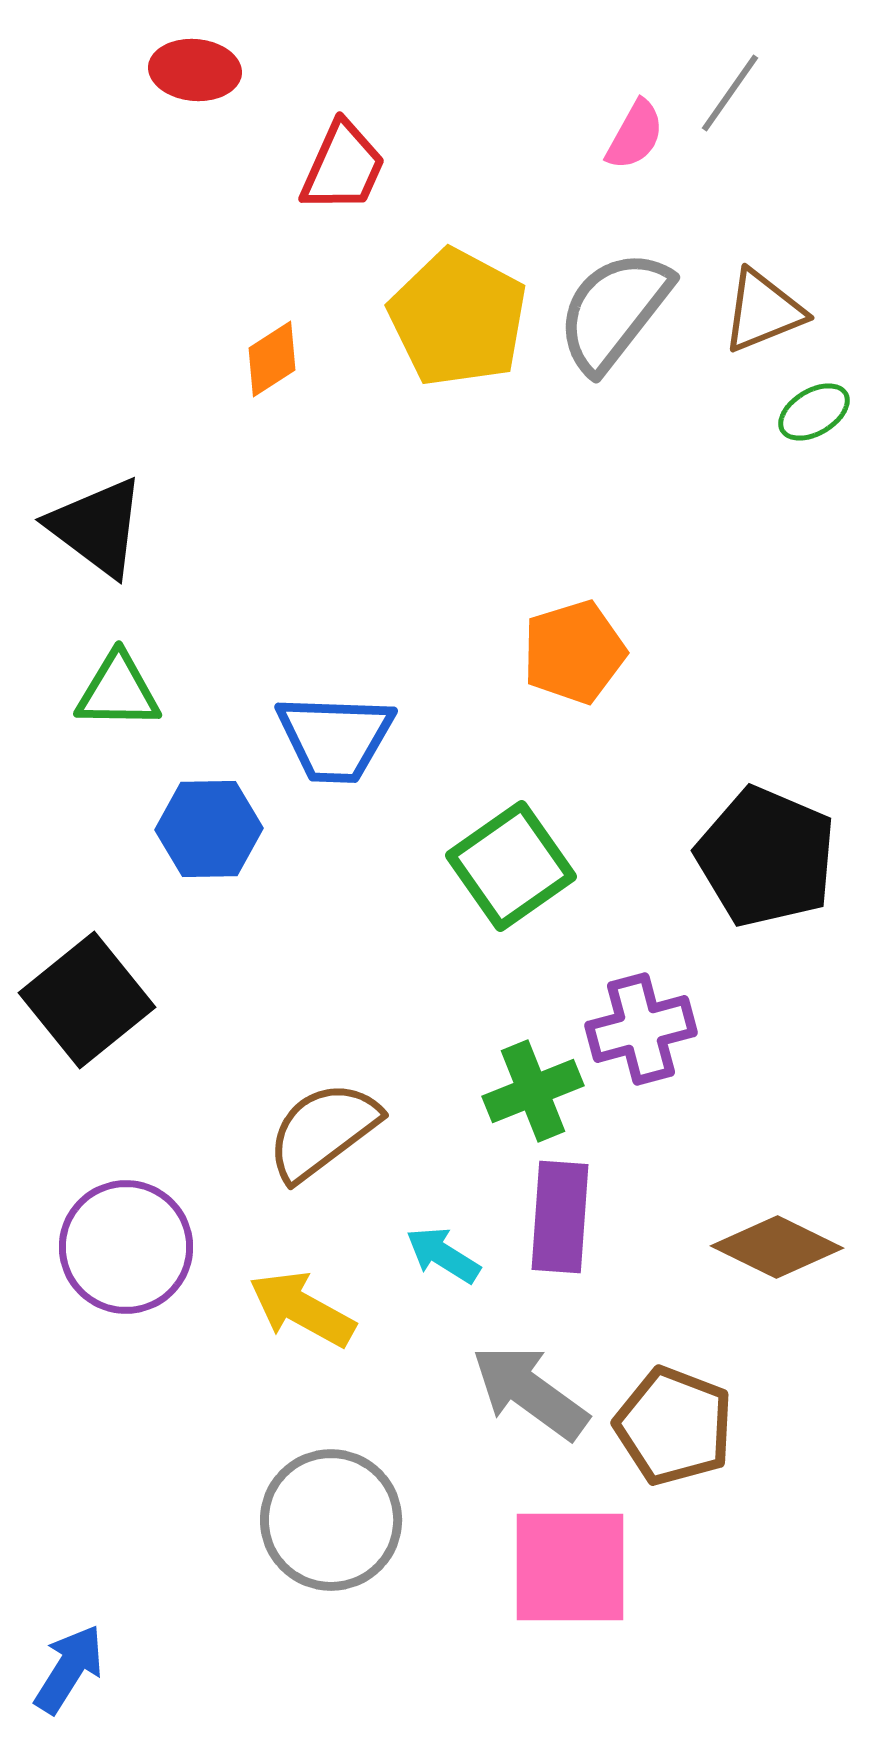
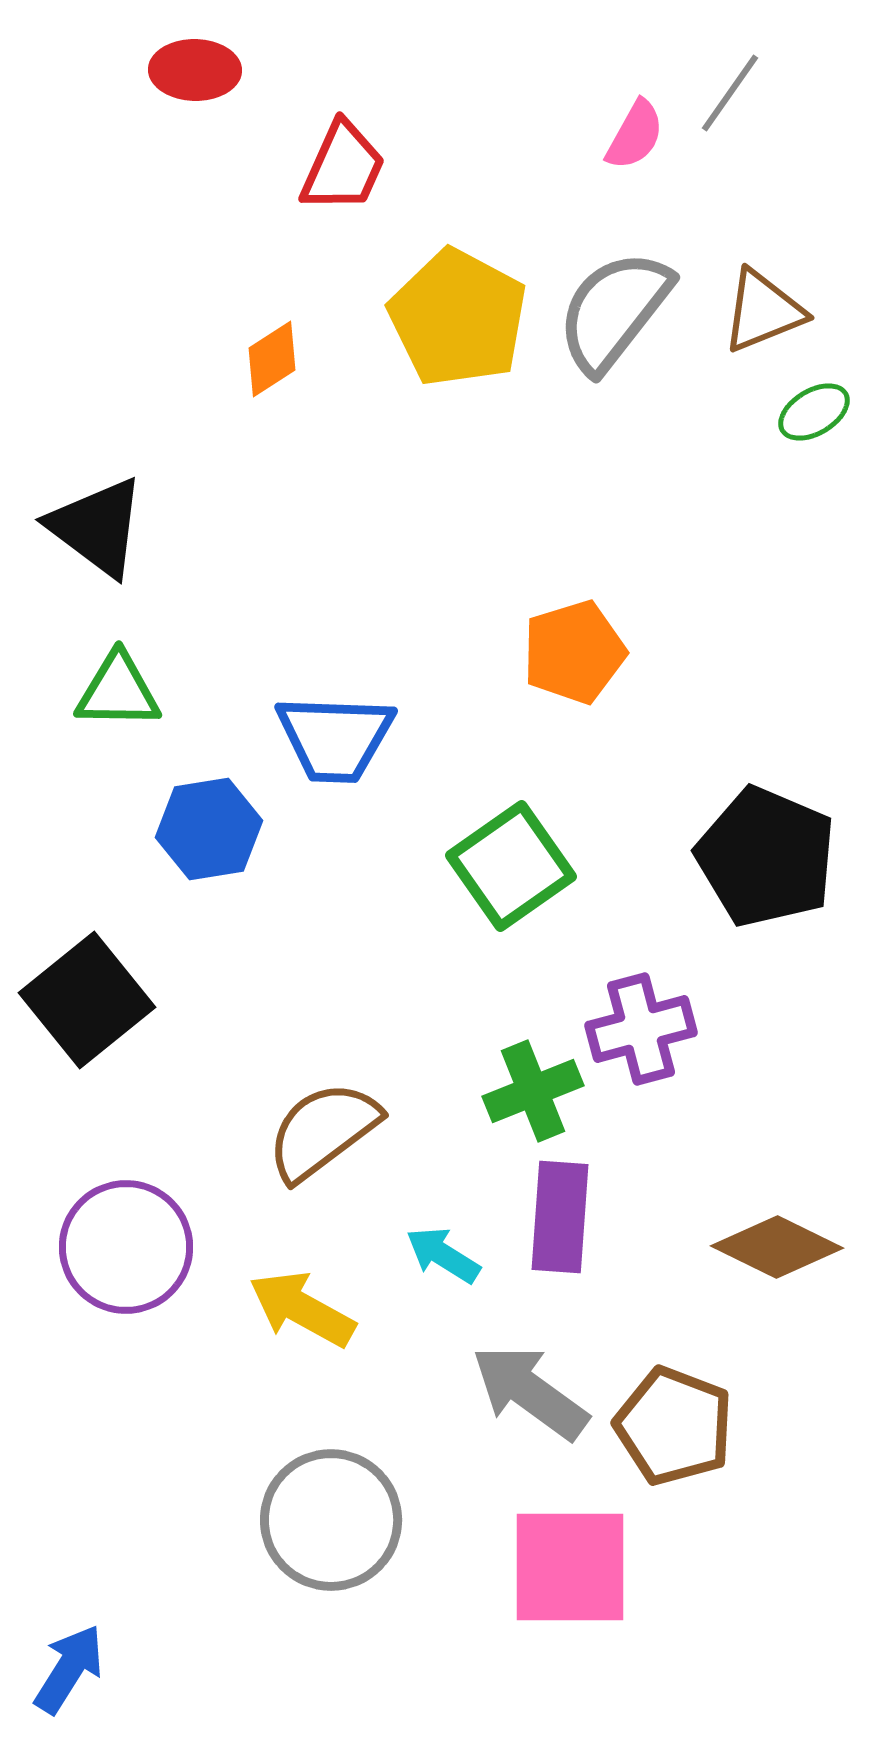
red ellipse: rotated 4 degrees counterclockwise
blue hexagon: rotated 8 degrees counterclockwise
